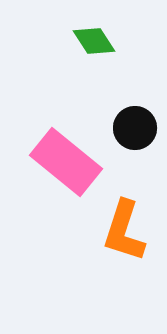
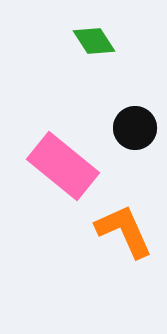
pink rectangle: moved 3 px left, 4 px down
orange L-shape: rotated 138 degrees clockwise
